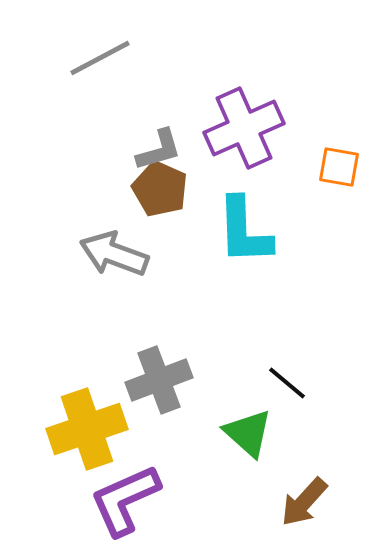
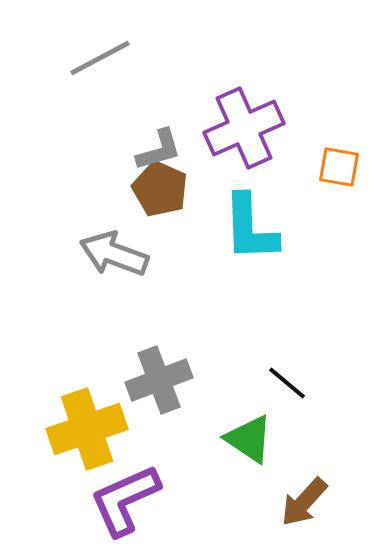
cyan L-shape: moved 6 px right, 3 px up
green triangle: moved 1 px right, 6 px down; rotated 8 degrees counterclockwise
